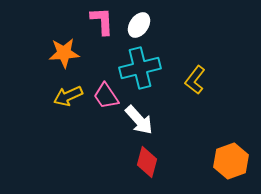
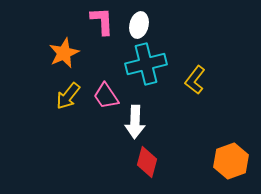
white ellipse: rotated 20 degrees counterclockwise
orange star: rotated 20 degrees counterclockwise
cyan cross: moved 6 px right, 4 px up
yellow arrow: rotated 28 degrees counterclockwise
white arrow: moved 4 px left, 2 px down; rotated 44 degrees clockwise
